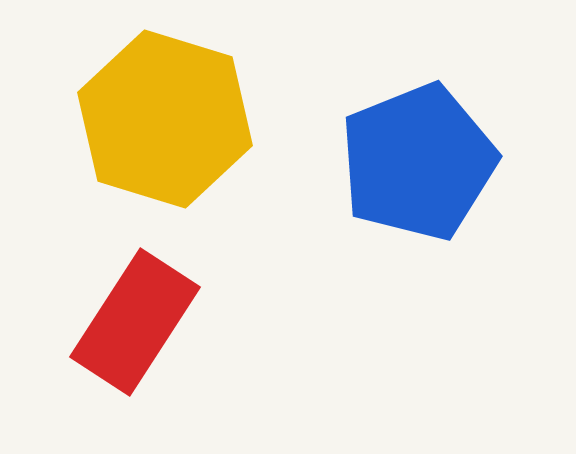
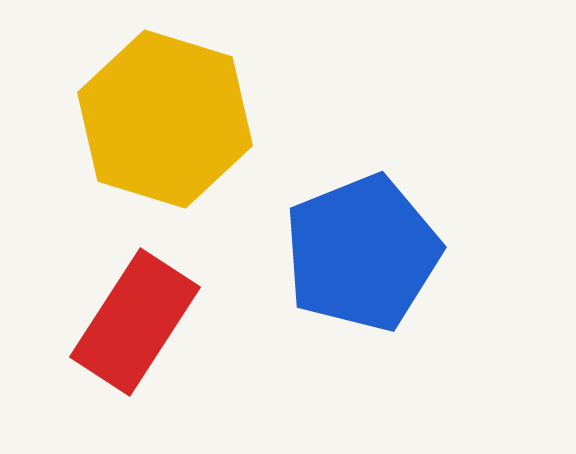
blue pentagon: moved 56 px left, 91 px down
